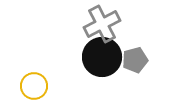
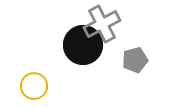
black circle: moved 19 px left, 12 px up
